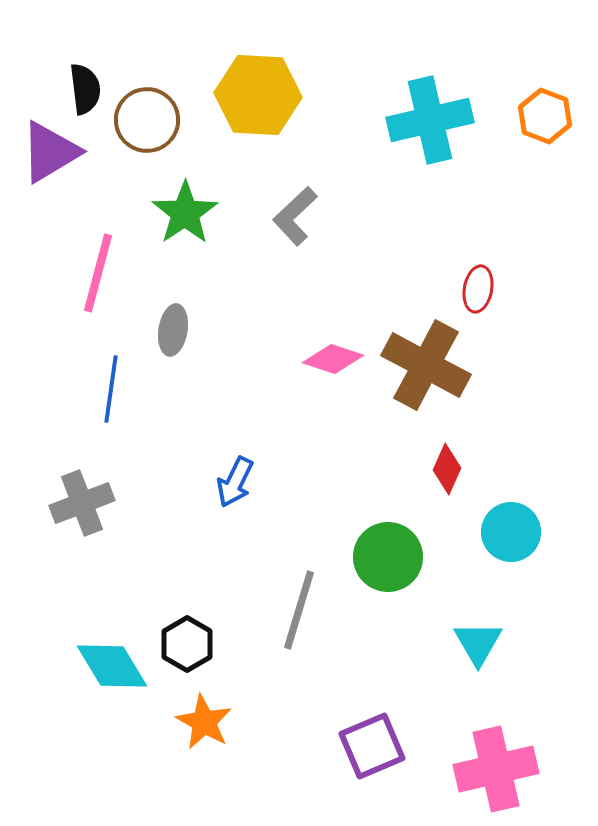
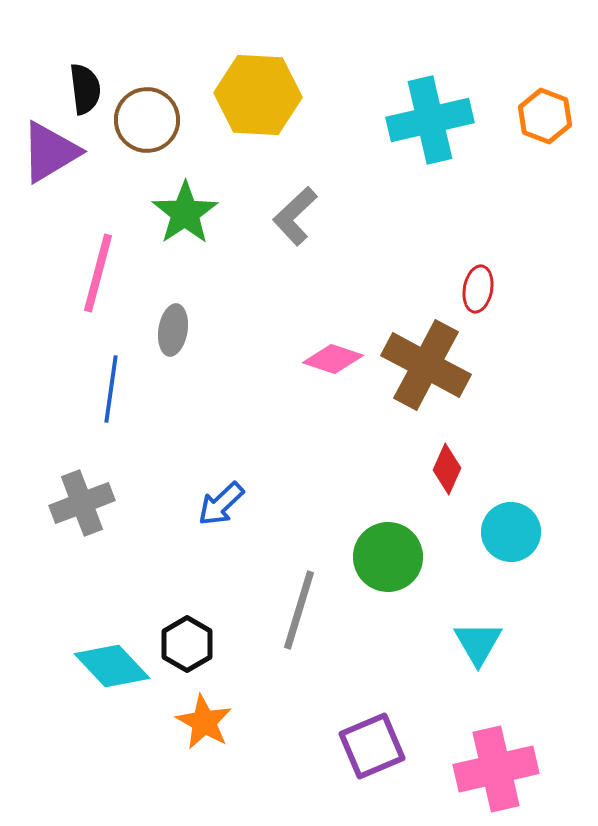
blue arrow: moved 14 px left, 22 px down; rotated 21 degrees clockwise
cyan diamond: rotated 12 degrees counterclockwise
